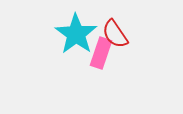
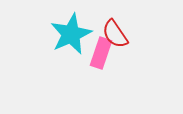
cyan star: moved 5 px left; rotated 12 degrees clockwise
